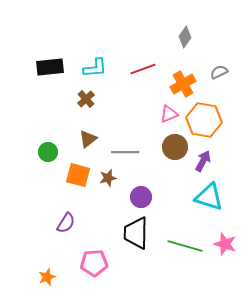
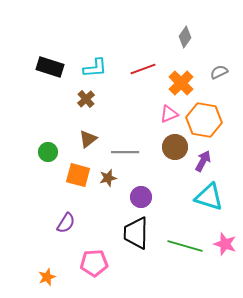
black rectangle: rotated 24 degrees clockwise
orange cross: moved 2 px left, 1 px up; rotated 15 degrees counterclockwise
